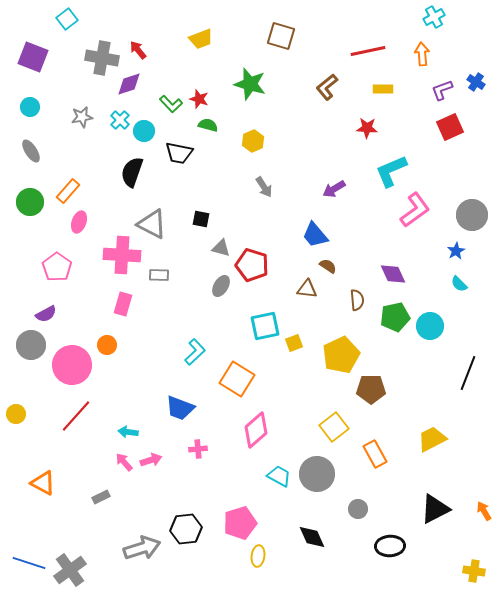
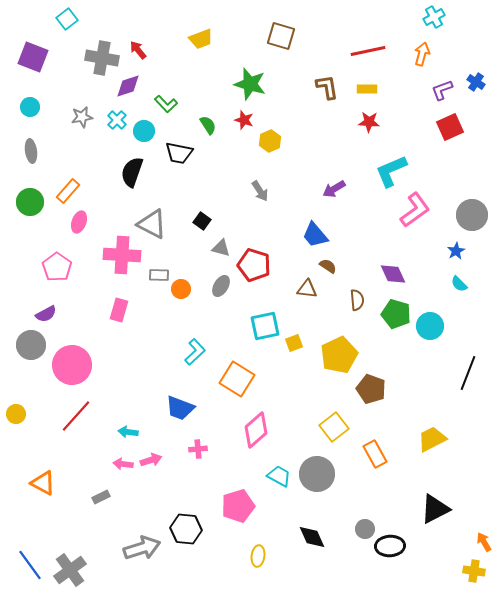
orange arrow at (422, 54): rotated 20 degrees clockwise
purple diamond at (129, 84): moved 1 px left, 2 px down
brown L-shape at (327, 87): rotated 120 degrees clockwise
yellow rectangle at (383, 89): moved 16 px left
red star at (199, 99): moved 45 px right, 21 px down
green L-shape at (171, 104): moved 5 px left
cyan cross at (120, 120): moved 3 px left
green semicircle at (208, 125): rotated 42 degrees clockwise
red star at (367, 128): moved 2 px right, 6 px up
yellow hexagon at (253, 141): moved 17 px right
gray ellipse at (31, 151): rotated 25 degrees clockwise
gray arrow at (264, 187): moved 4 px left, 4 px down
black square at (201, 219): moved 1 px right, 2 px down; rotated 24 degrees clockwise
red pentagon at (252, 265): moved 2 px right
pink rectangle at (123, 304): moved 4 px left, 6 px down
green pentagon at (395, 317): moved 1 px right, 3 px up; rotated 28 degrees clockwise
orange circle at (107, 345): moved 74 px right, 56 px up
yellow pentagon at (341, 355): moved 2 px left
brown pentagon at (371, 389): rotated 20 degrees clockwise
pink arrow at (124, 462): moved 1 px left, 2 px down; rotated 42 degrees counterclockwise
gray circle at (358, 509): moved 7 px right, 20 px down
orange arrow at (484, 511): moved 31 px down
pink pentagon at (240, 523): moved 2 px left, 17 px up
black hexagon at (186, 529): rotated 12 degrees clockwise
blue line at (29, 563): moved 1 px right, 2 px down; rotated 36 degrees clockwise
